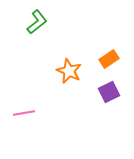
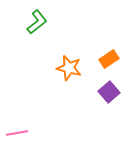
orange star: moved 3 px up; rotated 10 degrees counterclockwise
purple square: rotated 15 degrees counterclockwise
pink line: moved 7 px left, 20 px down
